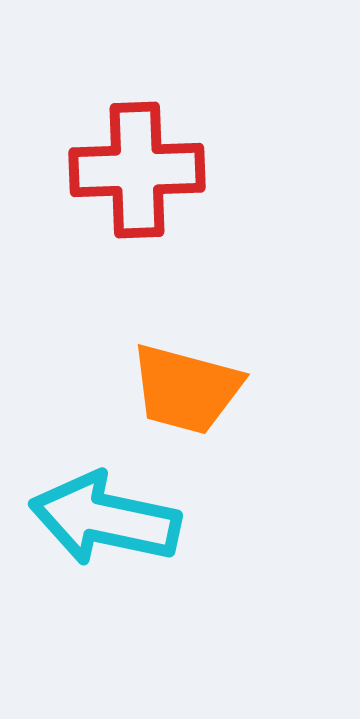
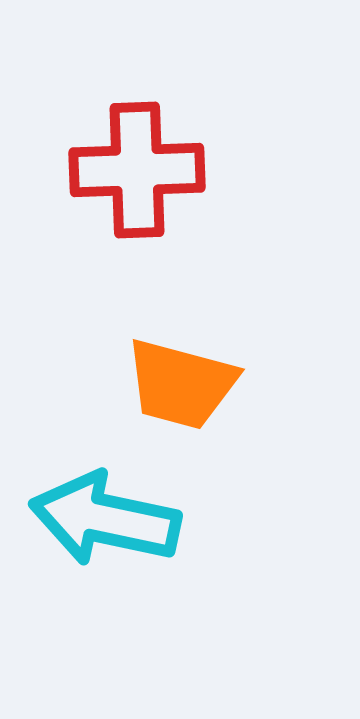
orange trapezoid: moved 5 px left, 5 px up
